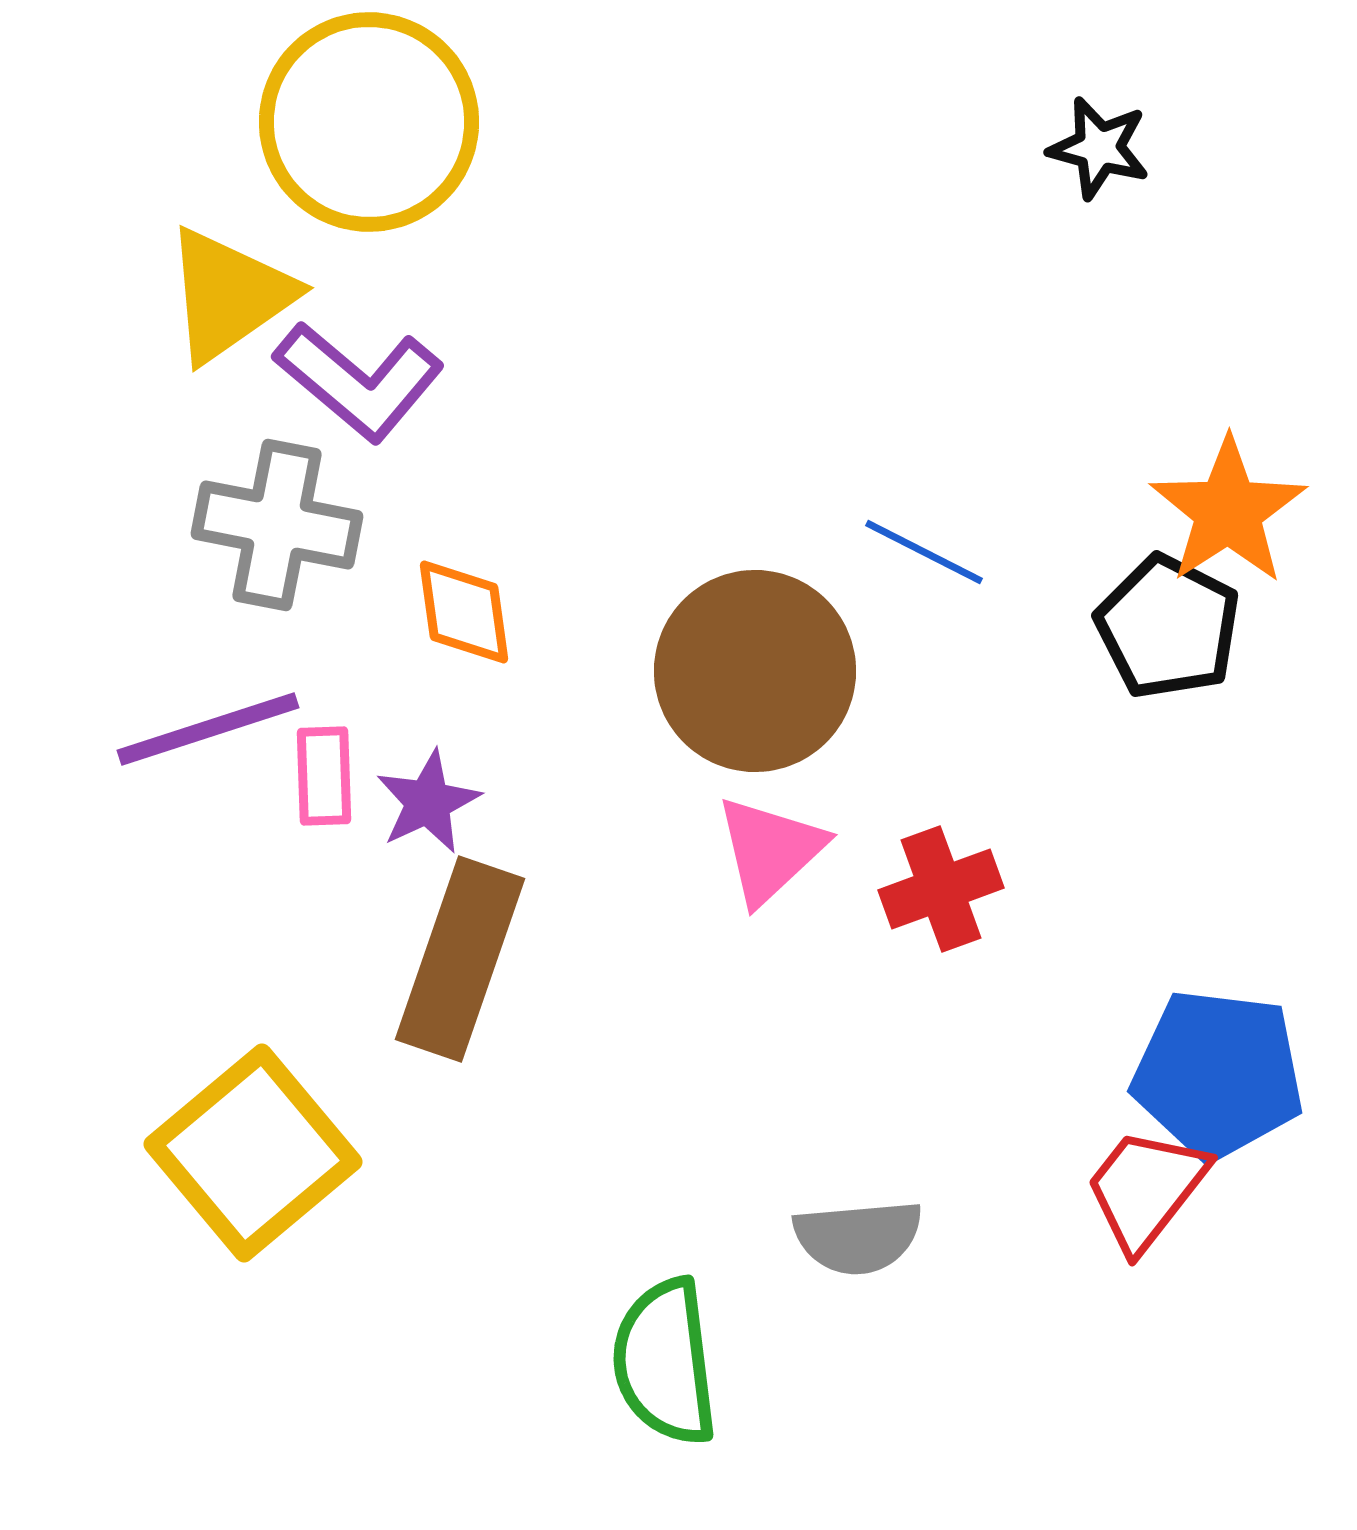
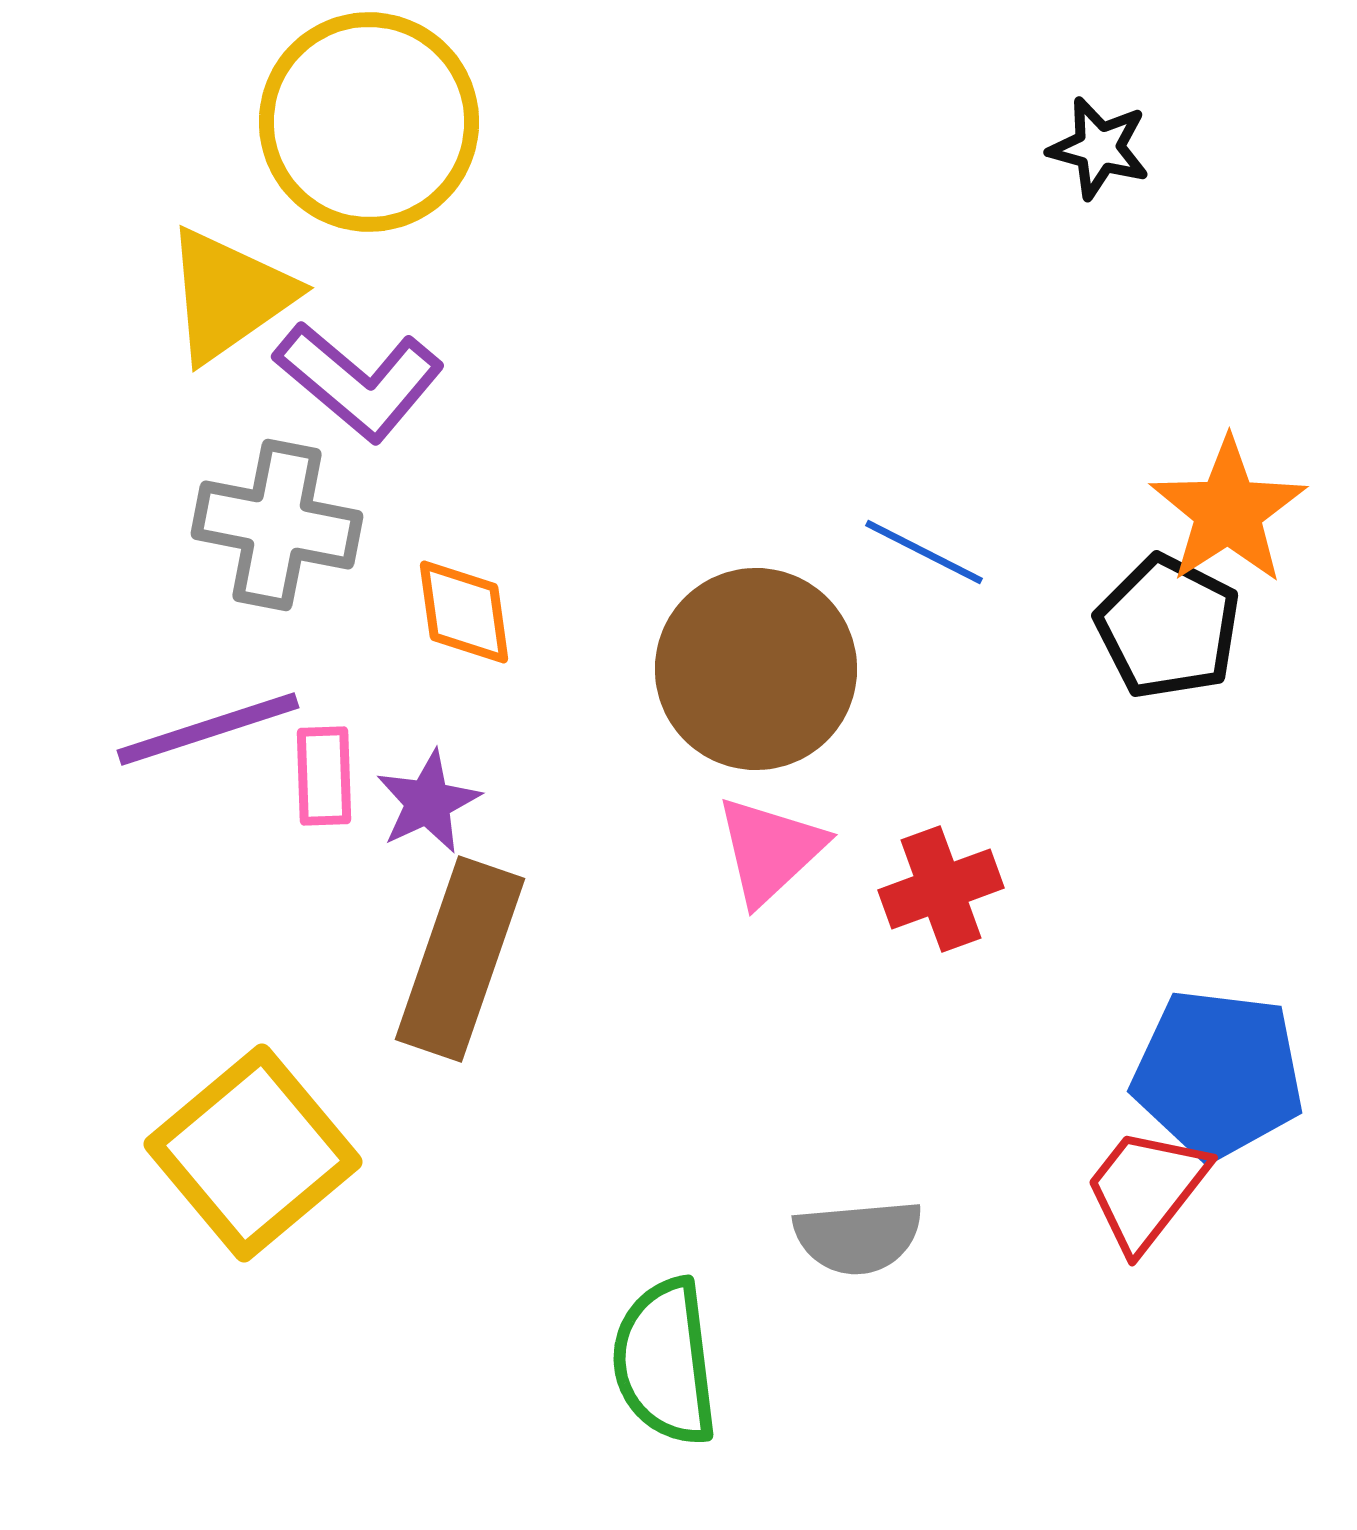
brown circle: moved 1 px right, 2 px up
